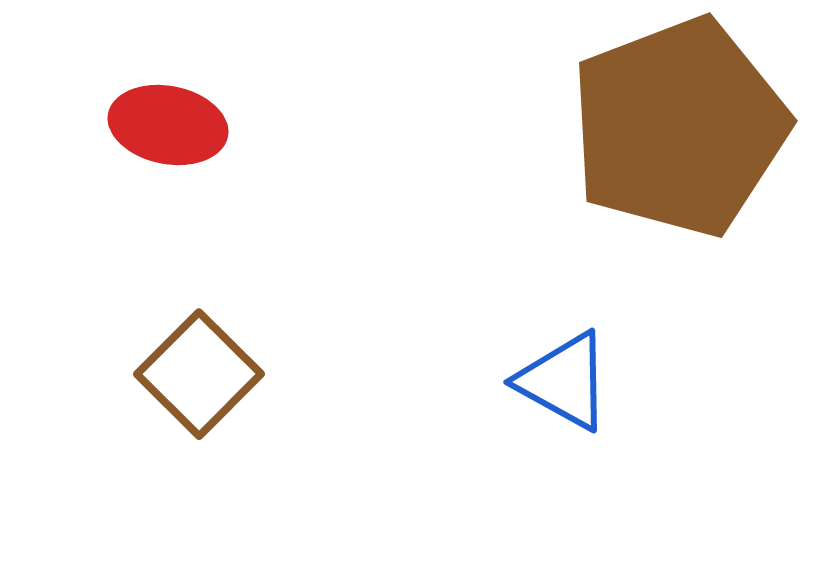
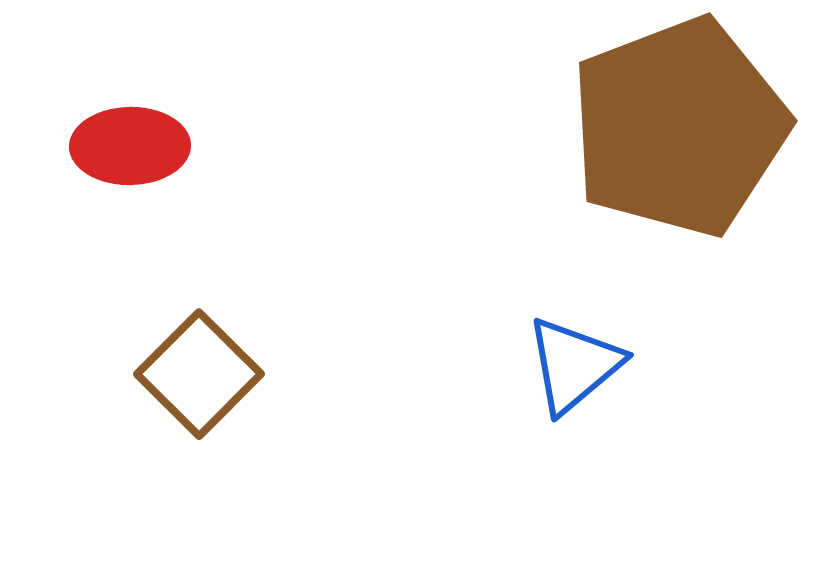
red ellipse: moved 38 px left, 21 px down; rotated 12 degrees counterclockwise
blue triangle: moved 10 px right, 16 px up; rotated 51 degrees clockwise
